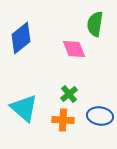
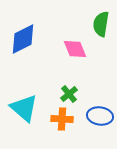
green semicircle: moved 6 px right
blue diamond: moved 2 px right, 1 px down; rotated 12 degrees clockwise
pink diamond: moved 1 px right
orange cross: moved 1 px left, 1 px up
